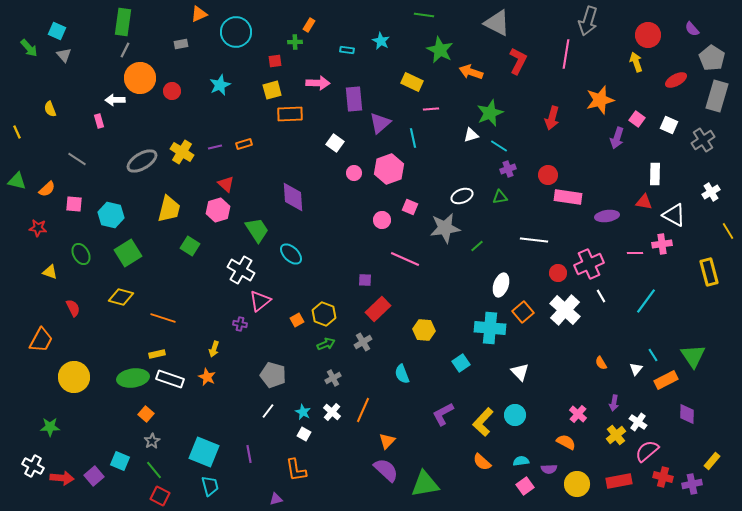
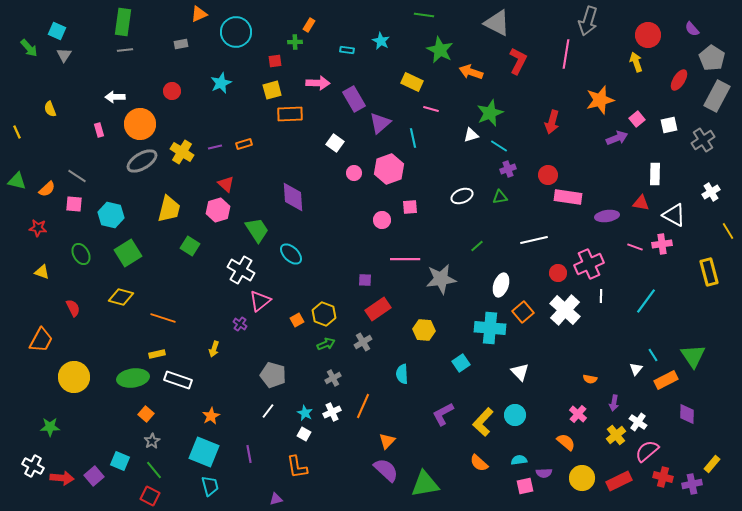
gray line at (125, 50): rotated 56 degrees clockwise
gray triangle at (64, 55): rotated 14 degrees clockwise
orange circle at (140, 78): moved 46 px down
red ellipse at (676, 80): moved 3 px right; rotated 30 degrees counterclockwise
cyan star at (220, 85): moved 1 px right, 2 px up
gray rectangle at (717, 96): rotated 12 degrees clockwise
purple rectangle at (354, 99): rotated 25 degrees counterclockwise
white arrow at (115, 100): moved 3 px up
pink line at (431, 109): rotated 21 degrees clockwise
red arrow at (552, 118): moved 4 px down
pink square at (637, 119): rotated 14 degrees clockwise
pink rectangle at (99, 121): moved 9 px down
white square at (669, 125): rotated 36 degrees counterclockwise
purple arrow at (617, 138): rotated 130 degrees counterclockwise
gray line at (77, 159): moved 17 px down
red triangle at (644, 202): moved 3 px left, 1 px down
pink square at (410, 207): rotated 28 degrees counterclockwise
gray star at (445, 228): moved 4 px left, 51 px down
white line at (534, 240): rotated 20 degrees counterclockwise
pink line at (635, 253): moved 6 px up; rotated 21 degrees clockwise
pink line at (405, 259): rotated 24 degrees counterclockwise
yellow triangle at (50, 272): moved 8 px left
white line at (601, 296): rotated 32 degrees clockwise
red rectangle at (378, 309): rotated 10 degrees clockwise
purple cross at (240, 324): rotated 24 degrees clockwise
orange semicircle at (601, 363): moved 11 px left, 16 px down; rotated 48 degrees counterclockwise
cyan semicircle at (402, 374): rotated 18 degrees clockwise
orange star at (207, 377): moved 4 px right, 39 px down; rotated 18 degrees clockwise
white rectangle at (170, 379): moved 8 px right, 1 px down
orange line at (363, 410): moved 4 px up
cyan star at (303, 412): moved 2 px right, 1 px down
white cross at (332, 412): rotated 24 degrees clockwise
orange semicircle at (566, 442): rotated 12 degrees clockwise
cyan semicircle at (521, 461): moved 2 px left, 1 px up
yellow rectangle at (712, 461): moved 3 px down
orange semicircle at (482, 462): moved 3 px left, 1 px down
purple semicircle at (549, 469): moved 5 px left, 4 px down
orange L-shape at (296, 470): moved 1 px right, 3 px up
red rectangle at (619, 481): rotated 15 degrees counterclockwise
yellow circle at (577, 484): moved 5 px right, 6 px up
pink square at (525, 486): rotated 24 degrees clockwise
red square at (160, 496): moved 10 px left
